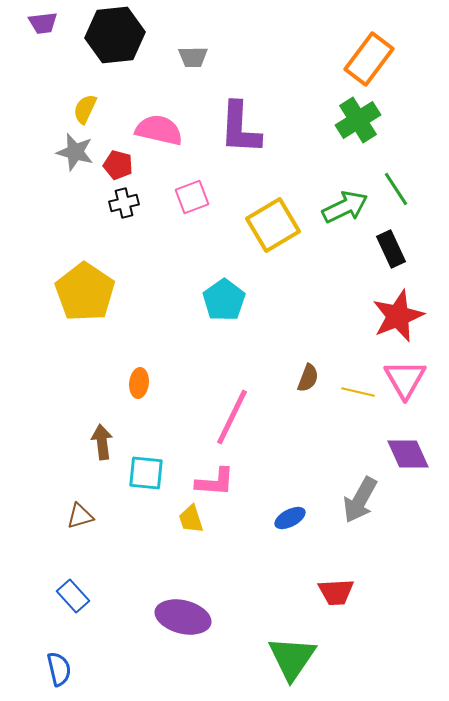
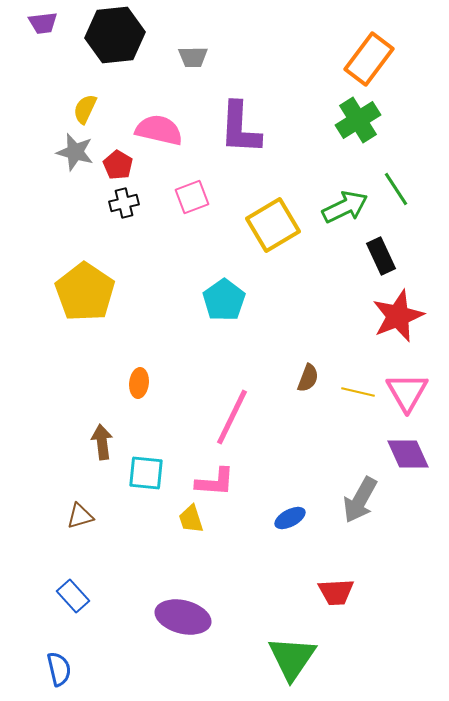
red pentagon: rotated 16 degrees clockwise
black rectangle: moved 10 px left, 7 px down
pink triangle: moved 2 px right, 13 px down
